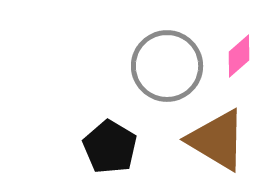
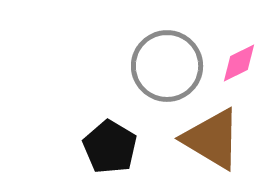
pink diamond: moved 7 px down; rotated 15 degrees clockwise
brown triangle: moved 5 px left, 1 px up
